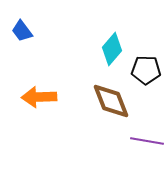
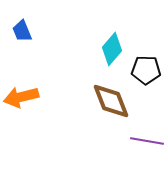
blue trapezoid: rotated 15 degrees clockwise
orange arrow: moved 18 px left; rotated 12 degrees counterclockwise
